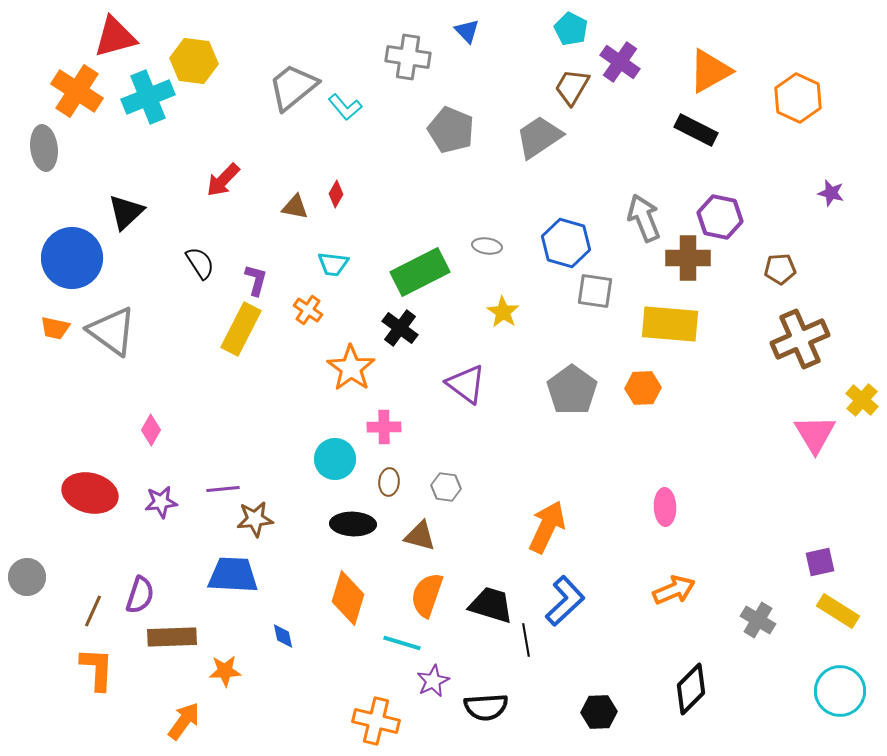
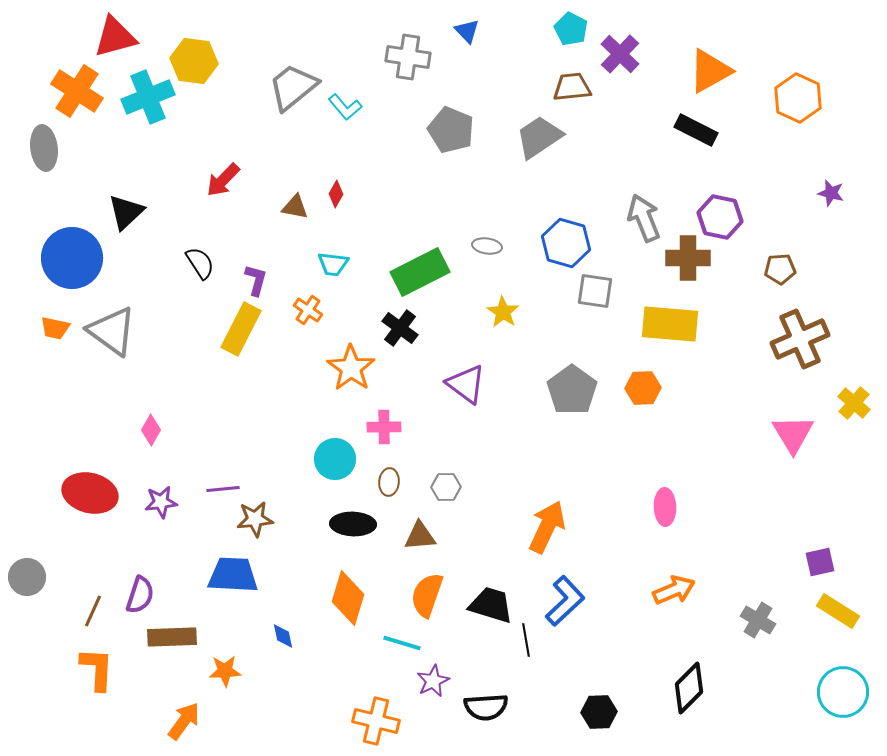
purple cross at (620, 62): moved 8 px up; rotated 9 degrees clockwise
brown trapezoid at (572, 87): rotated 54 degrees clockwise
yellow cross at (862, 400): moved 8 px left, 3 px down
pink triangle at (815, 434): moved 22 px left
gray hexagon at (446, 487): rotated 8 degrees counterclockwise
brown triangle at (420, 536): rotated 20 degrees counterclockwise
black diamond at (691, 689): moved 2 px left, 1 px up
cyan circle at (840, 691): moved 3 px right, 1 px down
